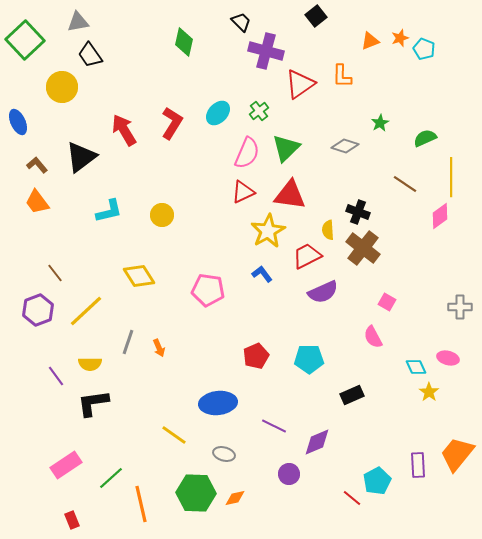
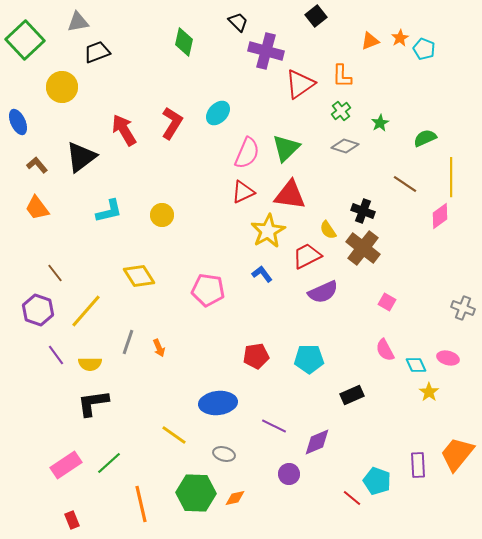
black trapezoid at (241, 22): moved 3 px left
orange star at (400, 38): rotated 12 degrees counterclockwise
black trapezoid at (90, 55): moved 7 px right, 3 px up; rotated 104 degrees clockwise
green cross at (259, 111): moved 82 px right
orange trapezoid at (37, 202): moved 6 px down
black cross at (358, 212): moved 5 px right, 1 px up
yellow semicircle at (328, 230): rotated 30 degrees counterclockwise
gray cross at (460, 307): moved 3 px right, 1 px down; rotated 20 degrees clockwise
purple hexagon at (38, 310): rotated 20 degrees counterclockwise
yellow line at (86, 311): rotated 6 degrees counterclockwise
pink semicircle at (373, 337): moved 12 px right, 13 px down
red pentagon at (256, 356): rotated 15 degrees clockwise
cyan diamond at (416, 367): moved 2 px up
purple line at (56, 376): moved 21 px up
green line at (111, 478): moved 2 px left, 15 px up
cyan pentagon at (377, 481): rotated 24 degrees counterclockwise
